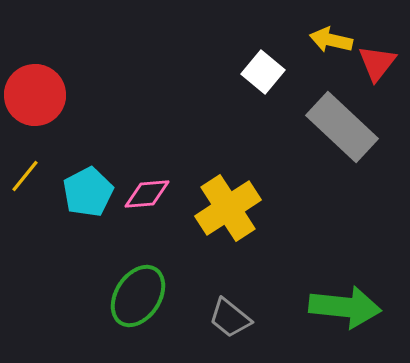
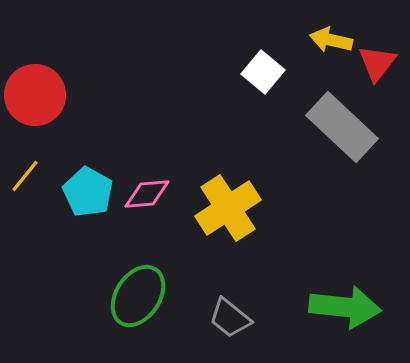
cyan pentagon: rotated 15 degrees counterclockwise
